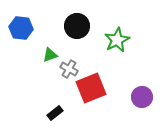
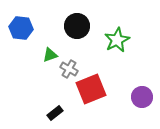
red square: moved 1 px down
